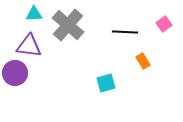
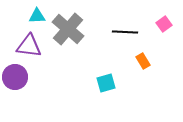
cyan triangle: moved 3 px right, 2 px down
gray cross: moved 4 px down
purple circle: moved 4 px down
